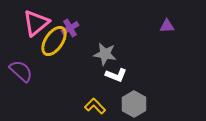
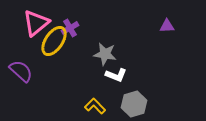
gray hexagon: rotated 15 degrees clockwise
